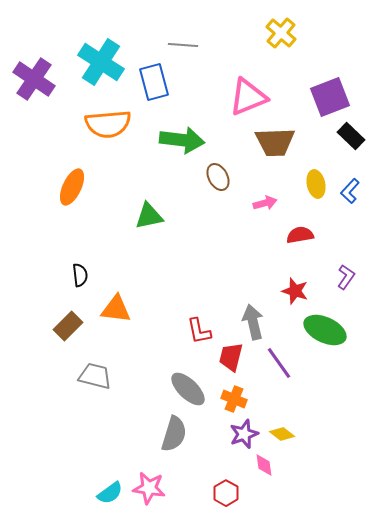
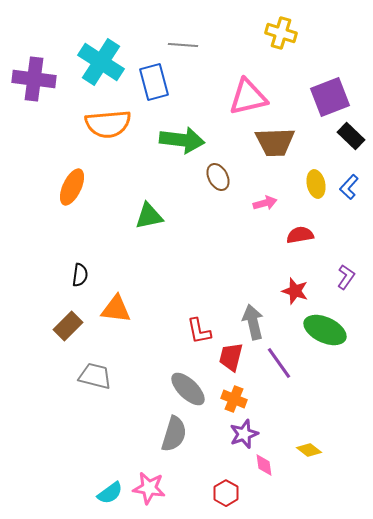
yellow cross: rotated 24 degrees counterclockwise
purple cross: rotated 27 degrees counterclockwise
pink triangle: rotated 9 degrees clockwise
blue L-shape: moved 1 px left, 4 px up
black semicircle: rotated 15 degrees clockwise
yellow diamond: moved 27 px right, 16 px down
